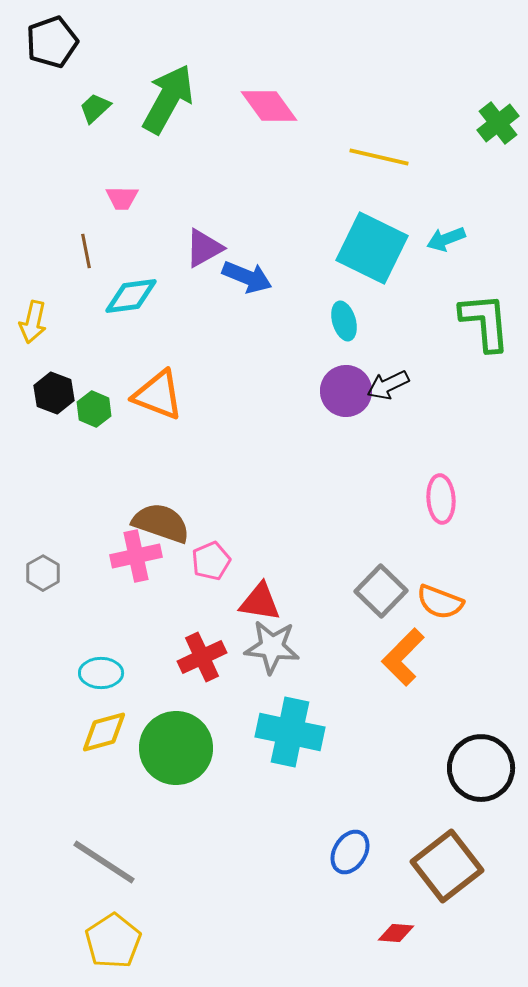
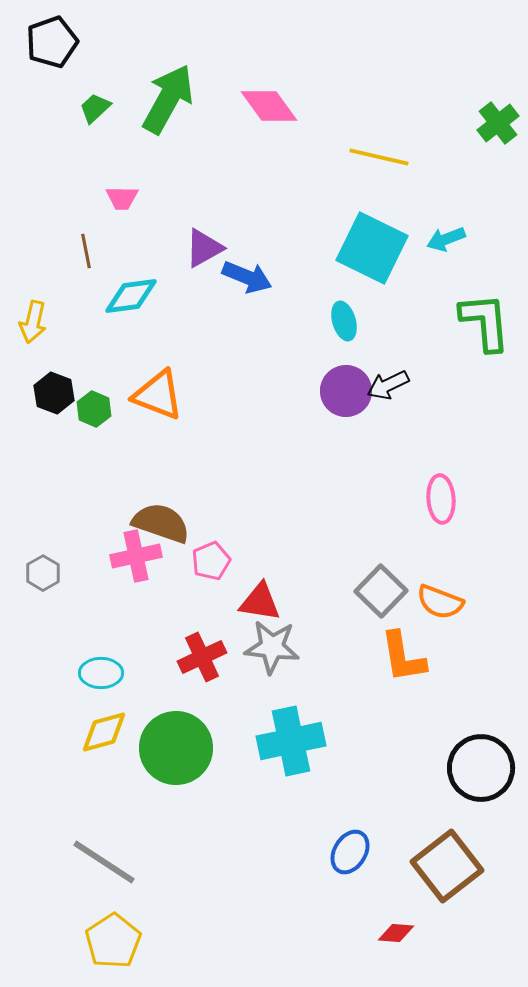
orange L-shape at (403, 657): rotated 54 degrees counterclockwise
cyan cross at (290, 732): moved 1 px right, 9 px down; rotated 24 degrees counterclockwise
